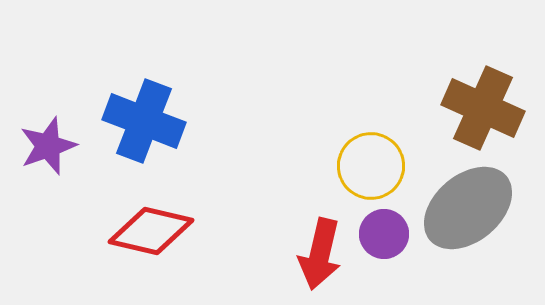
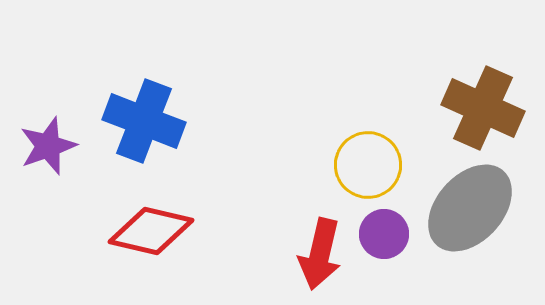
yellow circle: moved 3 px left, 1 px up
gray ellipse: moved 2 px right; rotated 8 degrees counterclockwise
